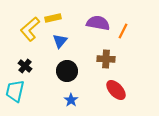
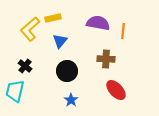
orange line: rotated 21 degrees counterclockwise
